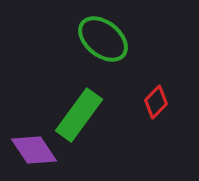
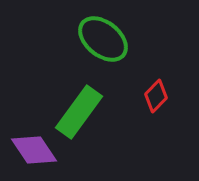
red diamond: moved 6 px up
green rectangle: moved 3 px up
